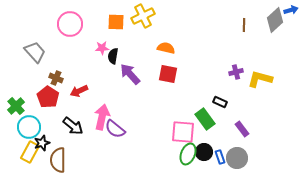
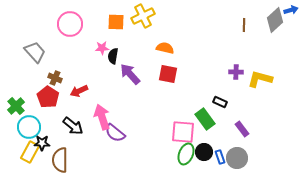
orange semicircle: moved 1 px left
purple cross: rotated 16 degrees clockwise
brown cross: moved 1 px left
pink arrow: rotated 30 degrees counterclockwise
purple semicircle: moved 4 px down
black star: rotated 21 degrees clockwise
green ellipse: moved 2 px left
brown semicircle: moved 2 px right
